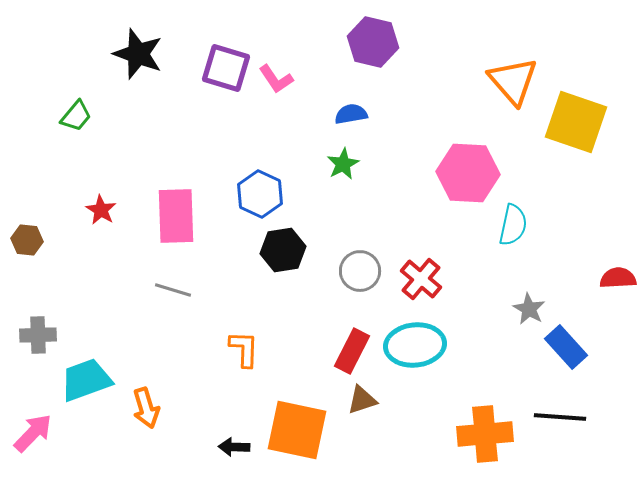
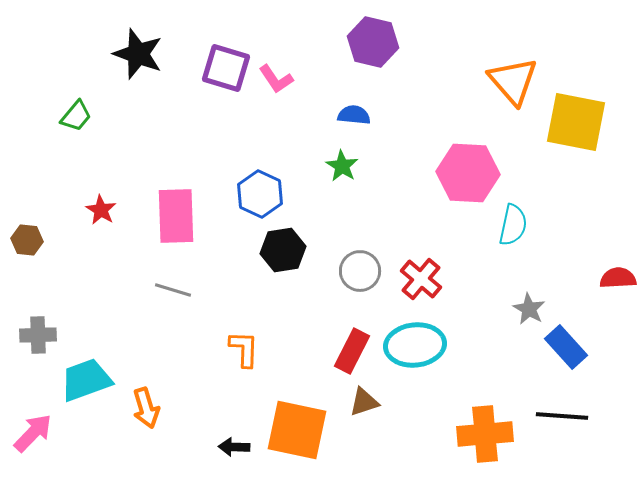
blue semicircle: moved 3 px right, 1 px down; rotated 16 degrees clockwise
yellow square: rotated 8 degrees counterclockwise
green star: moved 1 px left, 2 px down; rotated 12 degrees counterclockwise
brown triangle: moved 2 px right, 2 px down
black line: moved 2 px right, 1 px up
